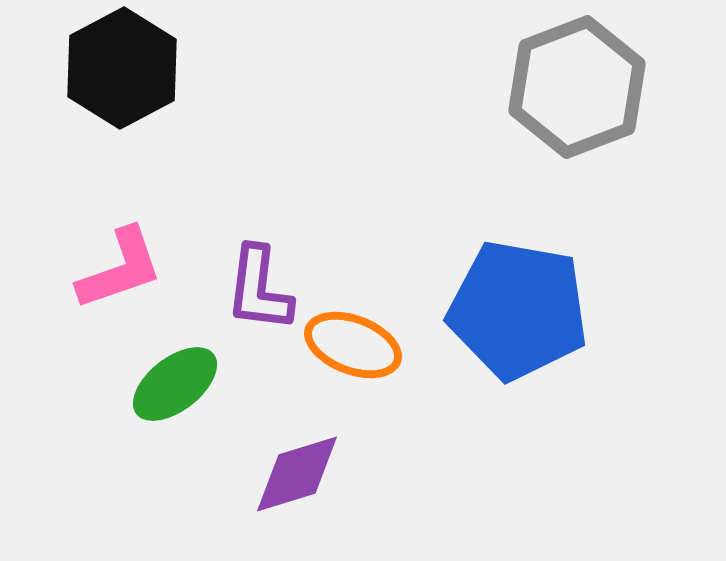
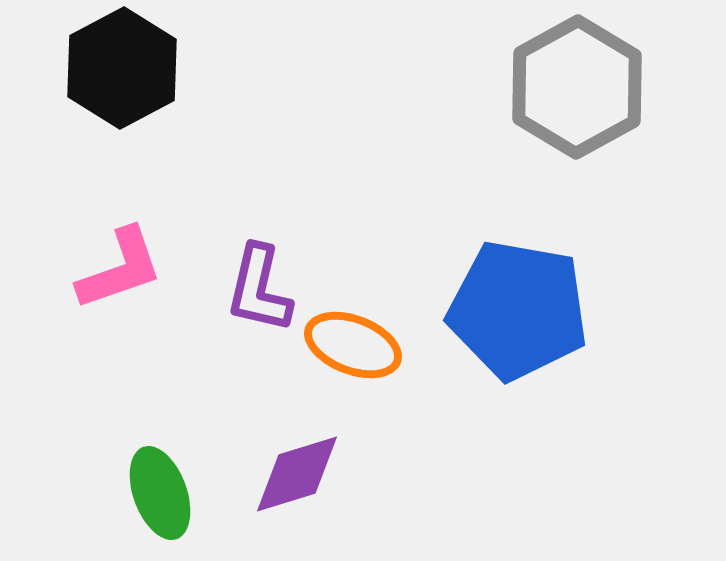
gray hexagon: rotated 8 degrees counterclockwise
purple L-shape: rotated 6 degrees clockwise
green ellipse: moved 15 px left, 109 px down; rotated 72 degrees counterclockwise
